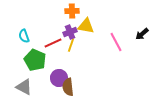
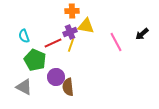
purple circle: moved 3 px left, 1 px up
